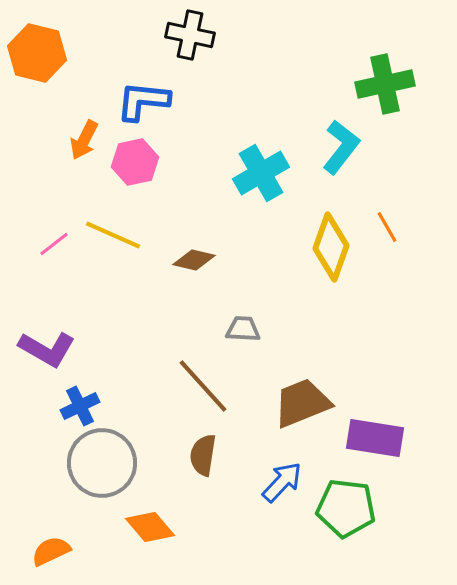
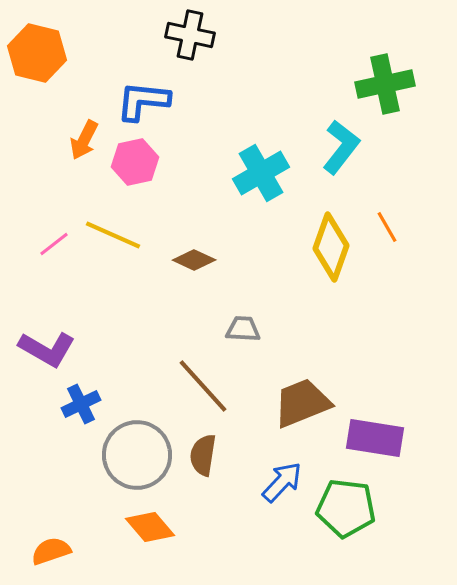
brown diamond: rotated 12 degrees clockwise
blue cross: moved 1 px right, 2 px up
gray circle: moved 35 px right, 8 px up
orange semicircle: rotated 6 degrees clockwise
